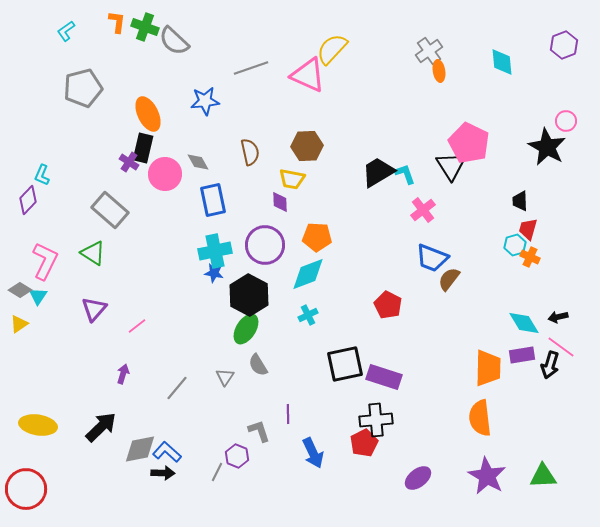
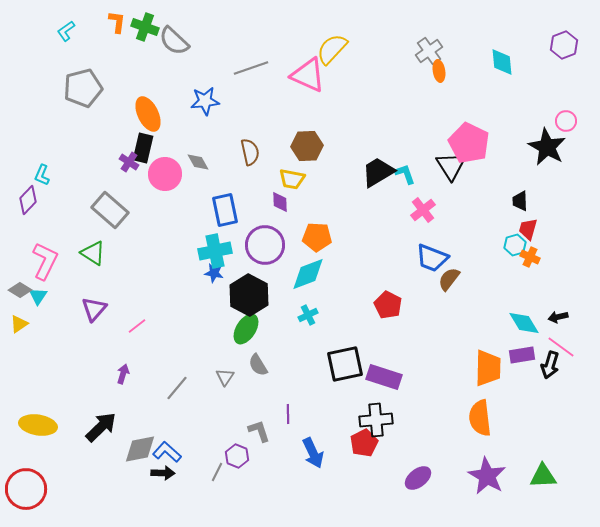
blue rectangle at (213, 200): moved 12 px right, 10 px down
